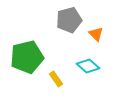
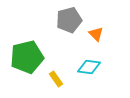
cyan diamond: moved 1 px right, 1 px down; rotated 35 degrees counterclockwise
